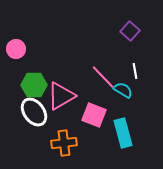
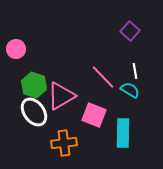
green hexagon: rotated 20 degrees clockwise
cyan semicircle: moved 7 px right
cyan rectangle: rotated 16 degrees clockwise
